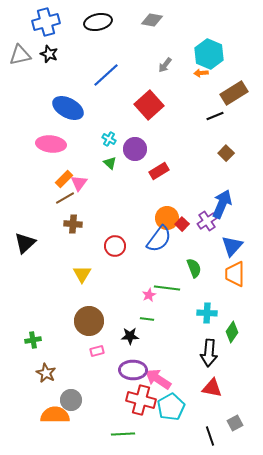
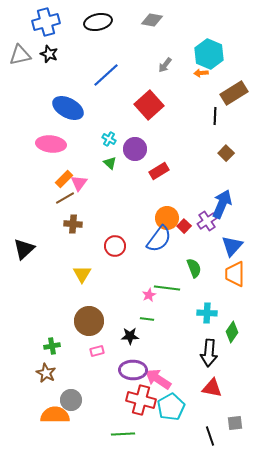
black line at (215, 116): rotated 66 degrees counterclockwise
red square at (182, 224): moved 2 px right, 2 px down
black triangle at (25, 243): moved 1 px left, 6 px down
green cross at (33, 340): moved 19 px right, 6 px down
gray square at (235, 423): rotated 21 degrees clockwise
